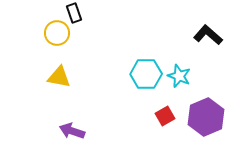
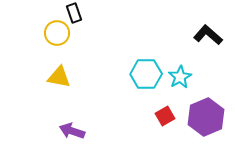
cyan star: moved 1 px right, 1 px down; rotated 20 degrees clockwise
